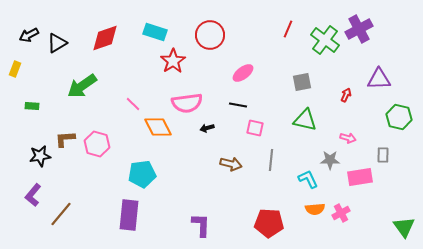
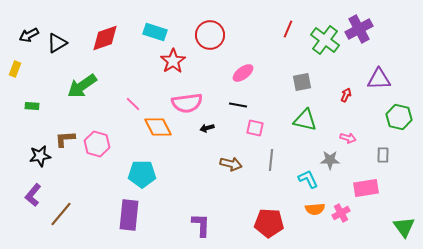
cyan pentagon at (142, 174): rotated 8 degrees clockwise
pink rectangle at (360, 177): moved 6 px right, 11 px down
